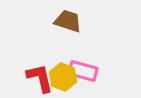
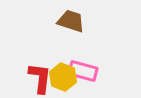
brown trapezoid: moved 3 px right
red L-shape: rotated 20 degrees clockwise
